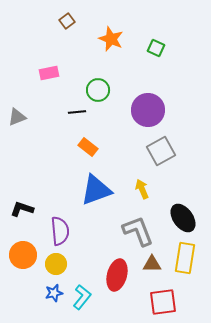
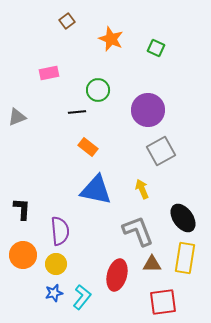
blue triangle: rotated 32 degrees clockwise
black L-shape: rotated 75 degrees clockwise
